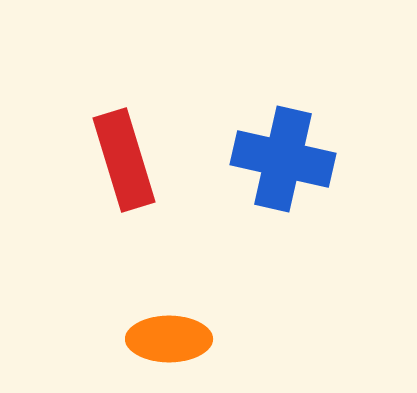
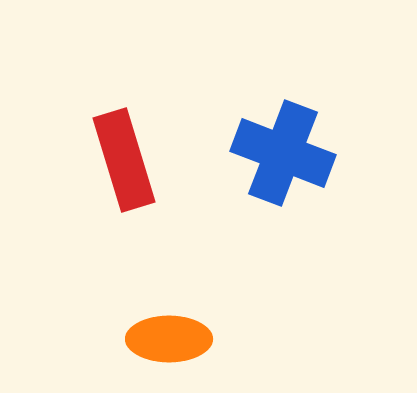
blue cross: moved 6 px up; rotated 8 degrees clockwise
